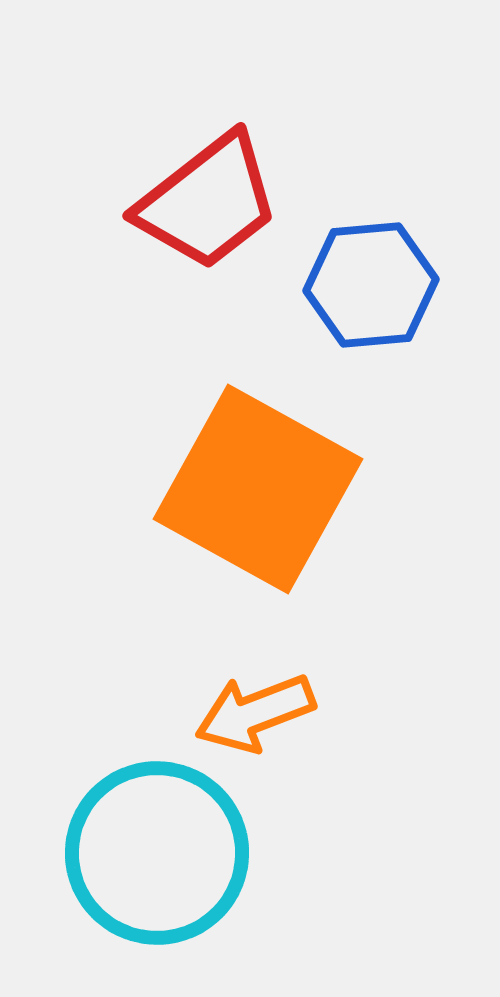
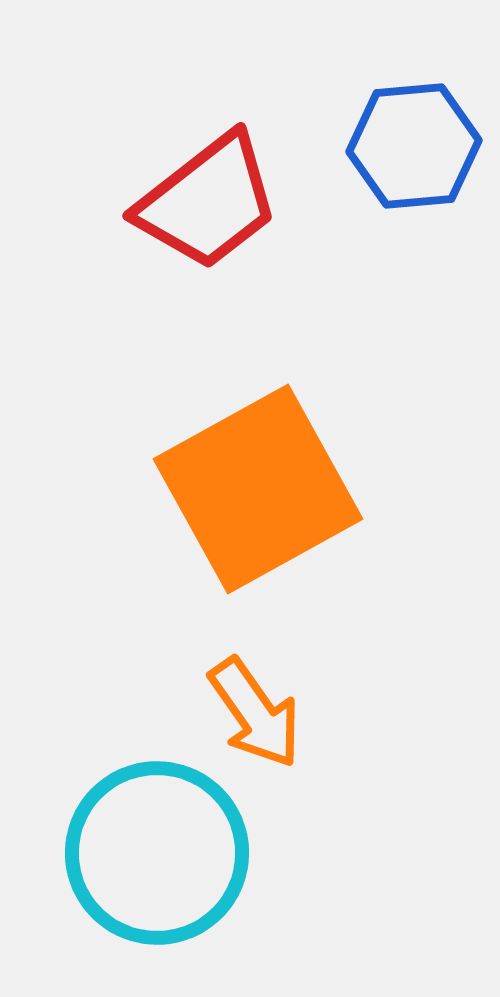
blue hexagon: moved 43 px right, 139 px up
orange square: rotated 32 degrees clockwise
orange arrow: rotated 104 degrees counterclockwise
